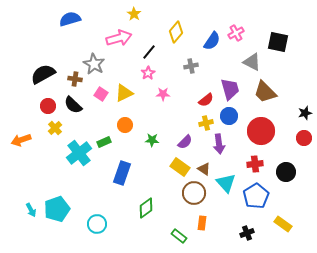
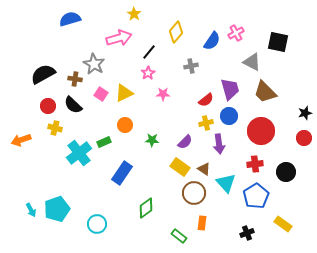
yellow cross at (55, 128): rotated 32 degrees counterclockwise
blue rectangle at (122, 173): rotated 15 degrees clockwise
